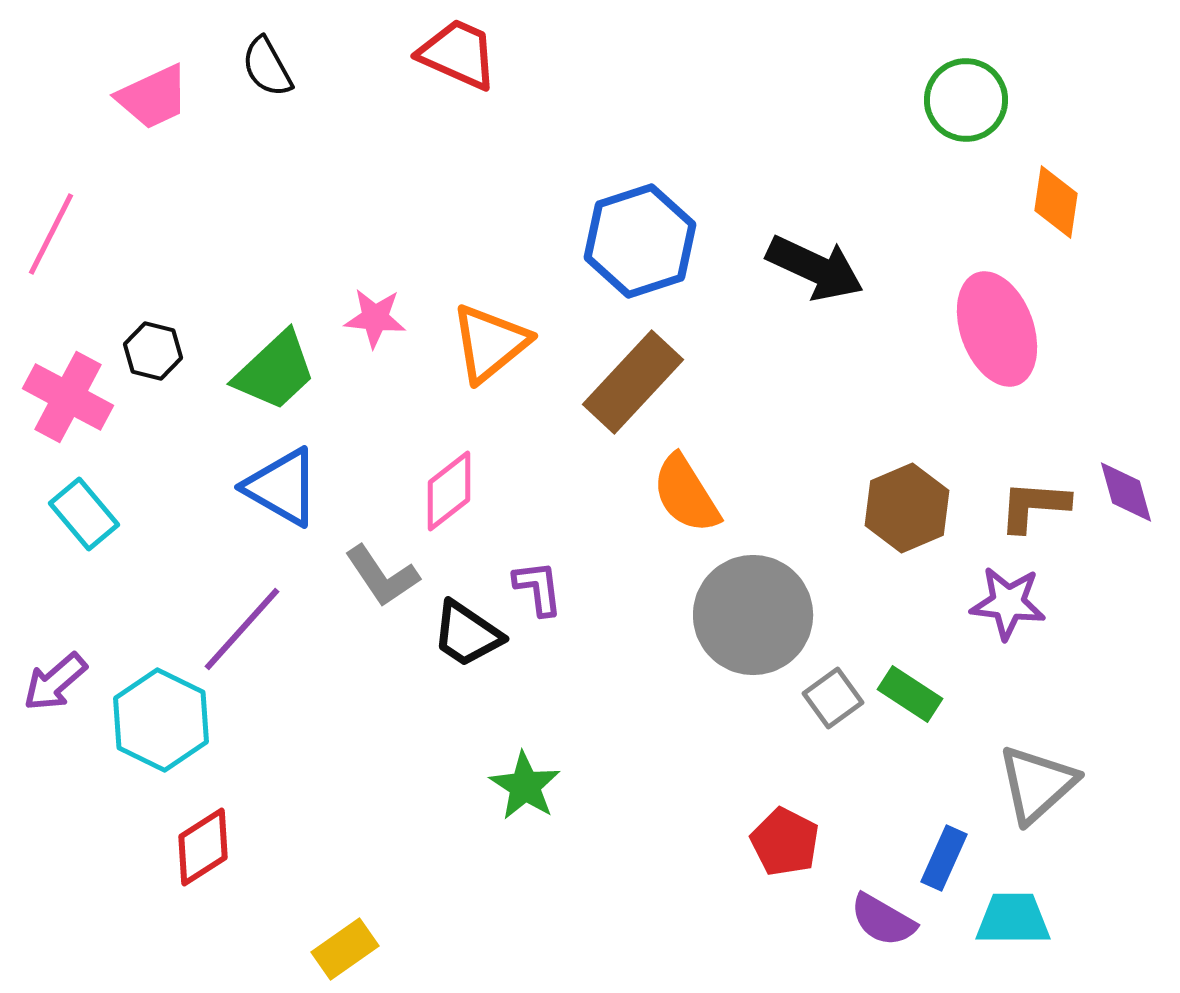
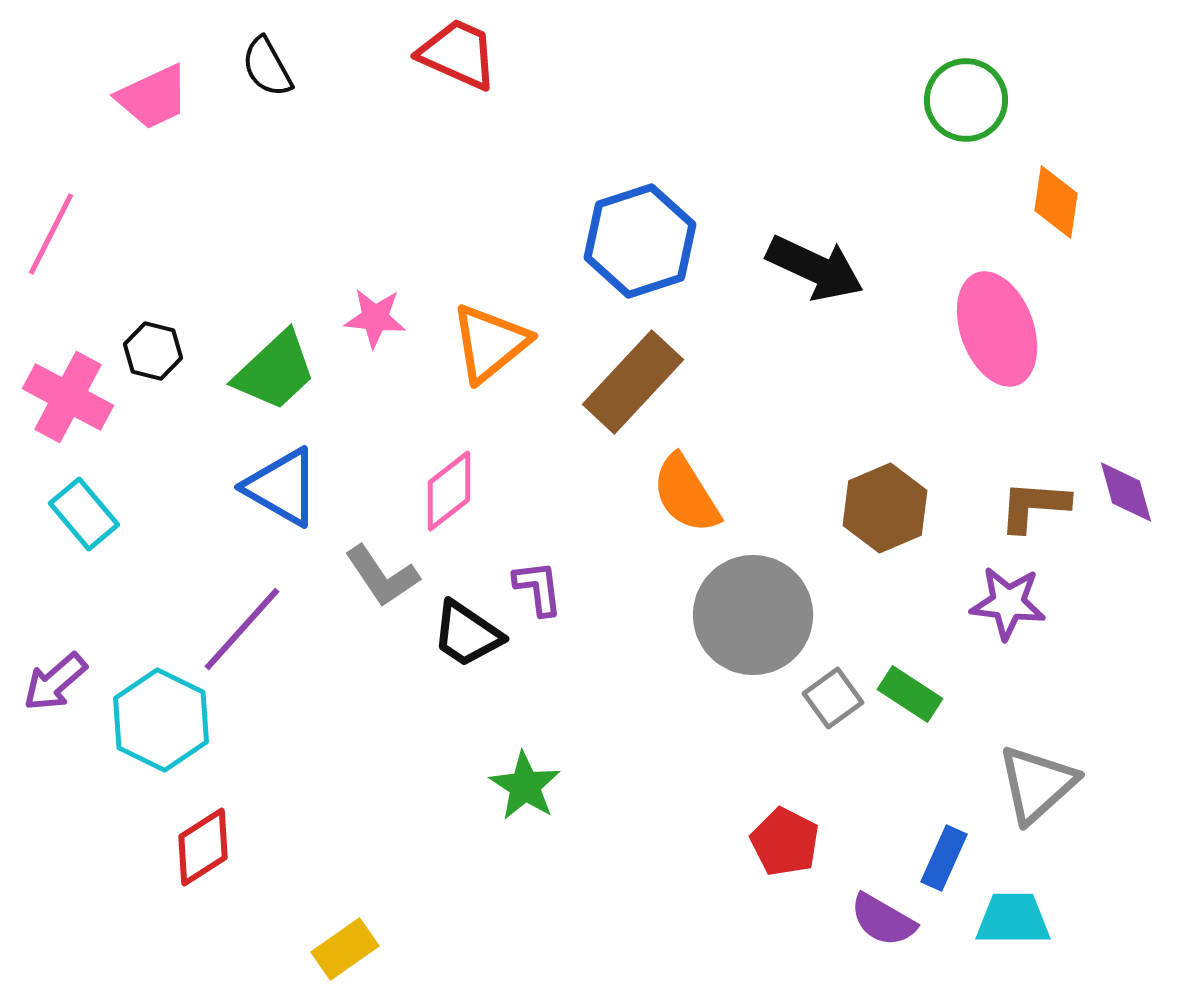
brown hexagon: moved 22 px left
